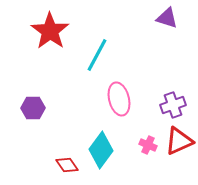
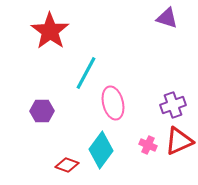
cyan line: moved 11 px left, 18 px down
pink ellipse: moved 6 px left, 4 px down
purple hexagon: moved 9 px right, 3 px down
red diamond: rotated 35 degrees counterclockwise
